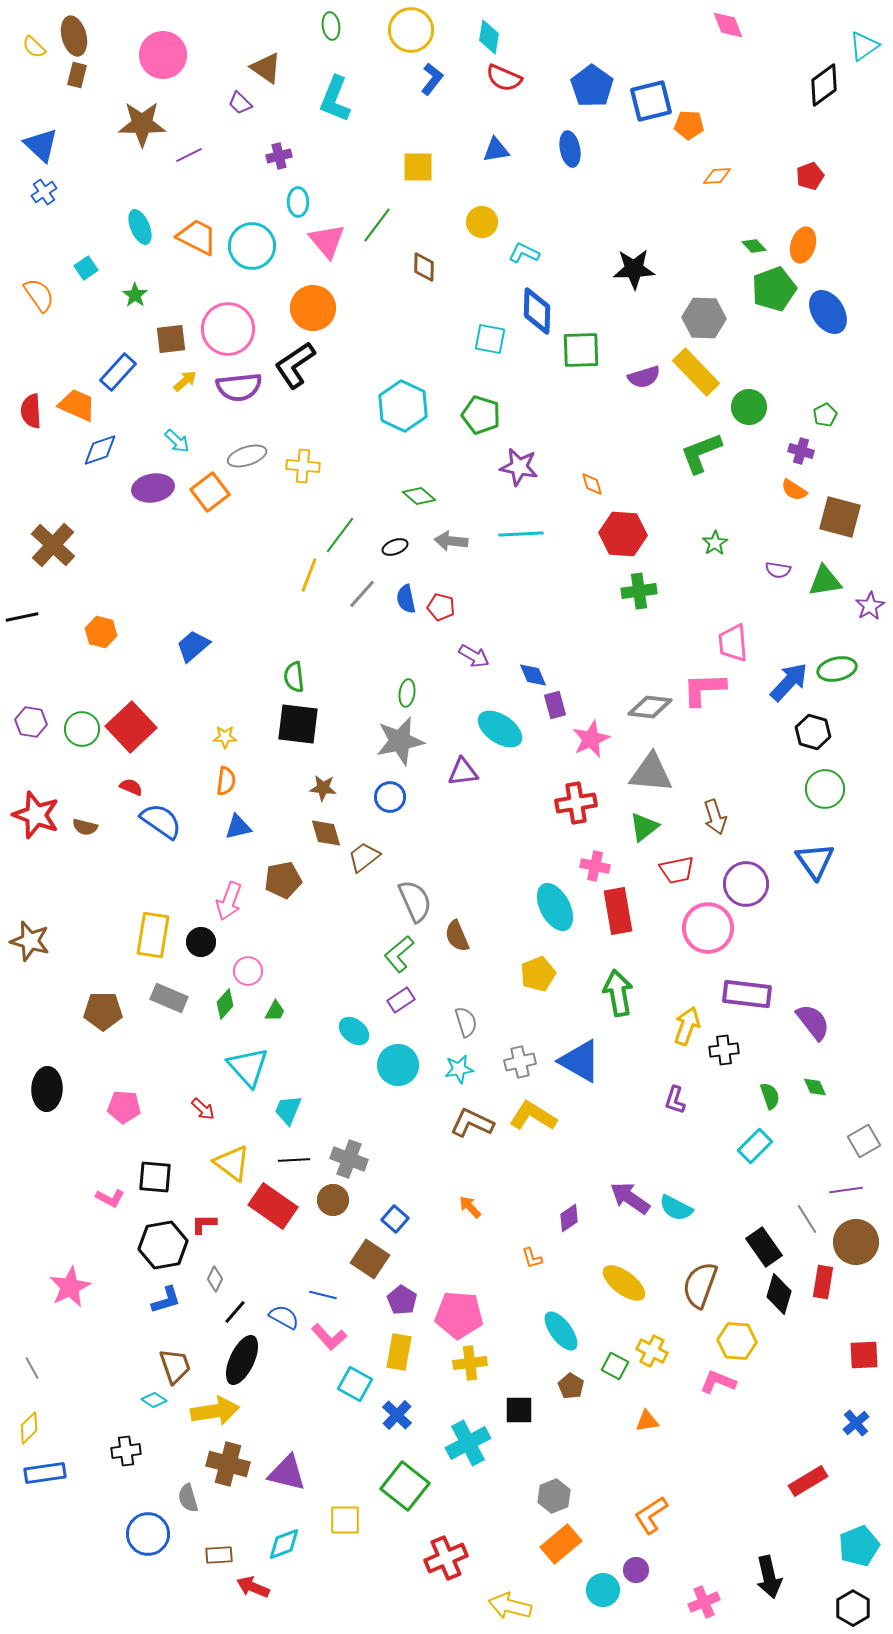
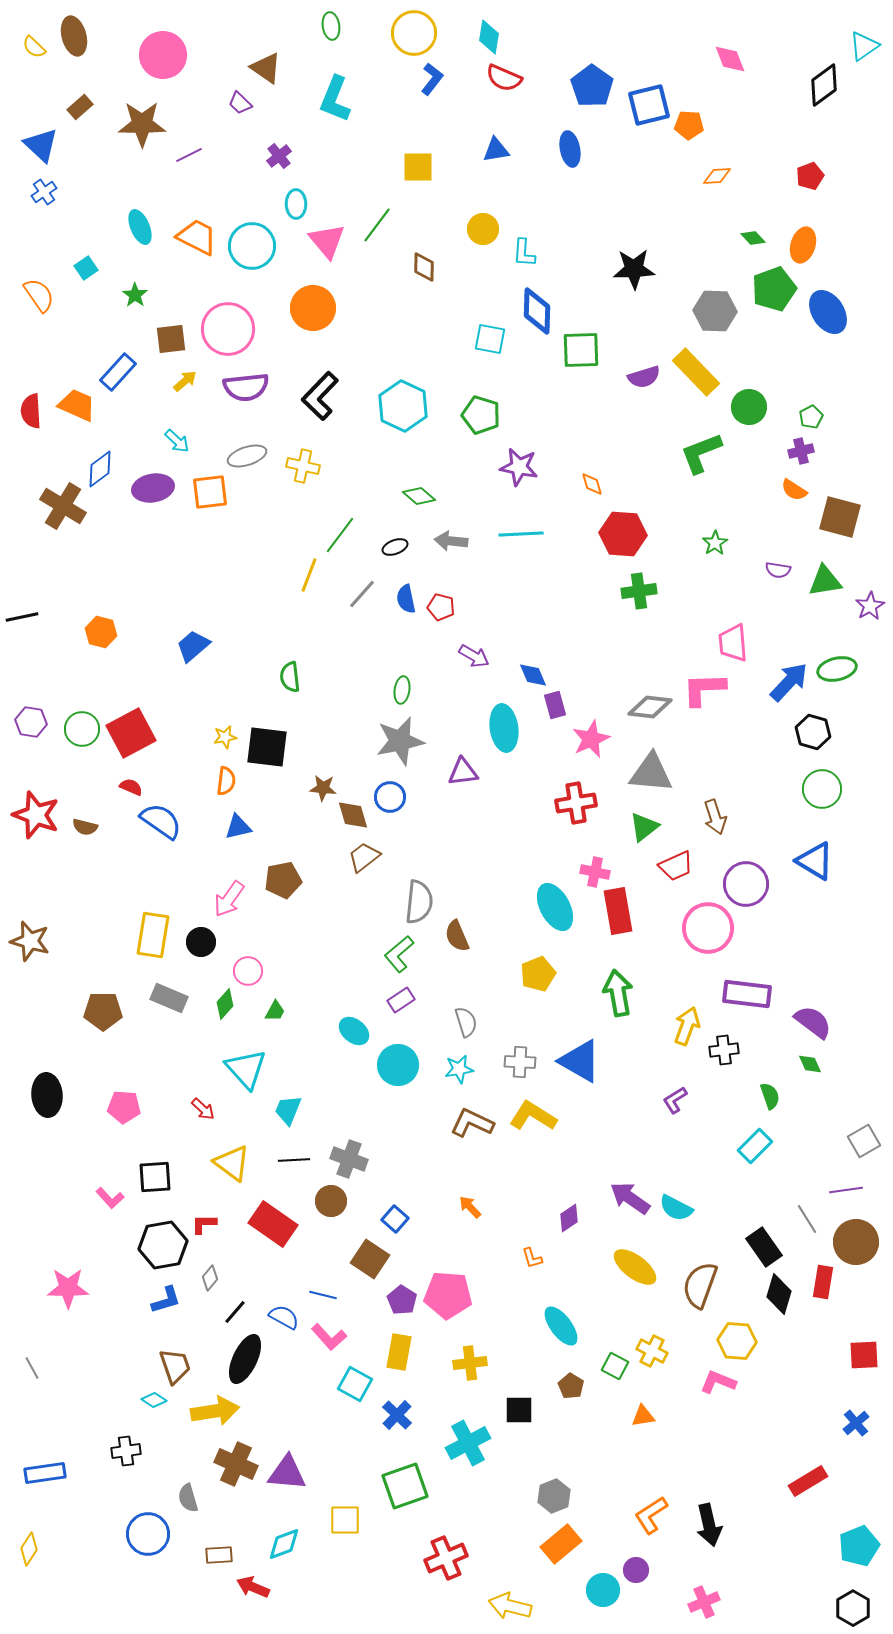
pink diamond at (728, 25): moved 2 px right, 34 px down
yellow circle at (411, 30): moved 3 px right, 3 px down
brown rectangle at (77, 75): moved 3 px right, 32 px down; rotated 35 degrees clockwise
blue square at (651, 101): moved 2 px left, 4 px down
purple cross at (279, 156): rotated 25 degrees counterclockwise
cyan ellipse at (298, 202): moved 2 px left, 2 px down
yellow circle at (482, 222): moved 1 px right, 7 px down
green diamond at (754, 246): moved 1 px left, 8 px up
cyan L-shape at (524, 253): rotated 112 degrees counterclockwise
gray hexagon at (704, 318): moved 11 px right, 7 px up
black L-shape at (295, 365): moved 25 px right, 31 px down; rotated 12 degrees counterclockwise
purple semicircle at (239, 387): moved 7 px right
green pentagon at (825, 415): moved 14 px left, 2 px down
blue diamond at (100, 450): moved 19 px down; rotated 18 degrees counterclockwise
purple cross at (801, 451): rotated 30 degrees counterclockwise
yellow cross at (303, 466): rotated 8 degrees clockwise
orange square at (210, 492): rotated 30 degrees clockwise
brown cross at (53, 545): moved 10 px right, 39 px up; rotated 12 degrees counterclockwise
green semicircle at (294, 677): moved 4 px left
green ellipse at (407, 693): moved 5 px left, 3 px up
black square at (298, 724): moved 31 px left, 23 px down
red square at (131, 727): moved 6 px down; rotated 15 degrees clockwise
cyan ellipse at (500, 729): moved 4 px right, 1 px up; rotated 48 degrees clockwise
yellow star at (225, 737): rotated 10 degrees counterclockwise
green circle at (825, 789): moved 3 px left
brown diamond at (326, 833): moved 27 px right, 18 px up
blue triangle at (815, 861): rotated 24 degrees counterclockwise
pink cross at (595, 866): moved 6 px down
red trapezoid at (677, 870): moved 1 px left, 4 px up; rotated 12 degrees counterclockwise
pink arrow at (229, 901): moved 2 px up; rotated 15 degrees clockwise
gray semicircle at (415, 901): moved 4 px right, 1 px down; rotated 30 degrees clockwise
purple semicircle at (813, 1022): rotated 15 degrees counterclockwise
gray cross at (520, 1062): rotated 16 degrees clockwise
cyan triangle at (248, 1067): moved 2 px left, 2 px down
green diamond at (815, 1087): moved 5 px left, 23 px up
black ellipse at (47, 1089): moved 6 px down; rotated 6 degrees counterclockwise
purple L-shape at (675, 1100): rotated 40 degrees clockwise
black square at (155, 1177): rotated 9 degrees counterclockwise
pink L-shape at (110, 1198): rotated 20 degrees clockwise
brown circle at (333, 1200): moved 2 px left, 1 px down
red rectangle at (273, 1206): moved 18 px down
gray diamond at (215, 1279): moved 5 px left, 1 px up; rotated 15 degrees clockwise
yellow ellipse at (624, 1283): moved 11 px right, 16 px up
pink star at (70, 1287): moved 2 px left, 1 px down; rotated 27 degrees clockwise
pink pentagon at (459, 1315): moved 11 px left, 20 px up
cyan ellipse at (561, 1331): moved 5 px up
black ellipse at (242, 1360): moved 3 px right, 1 px up
orange triangle at (647, 1421): moved 4 px left, 5 px up
yellow diamond at (29, 1428): moved 121 px down; rotated 12 degrees counterclockwise
brown cross at (228, 1464): moved 8 px right; rotated 9 degrees clockwise
purple triangle at (287, 1473): rotated 9 degrees counterclockwise
green square at (405, 1486): rotated 33 degrees clockwise
black arrow at (769, 1577): moved 60 px left, 52 px up
